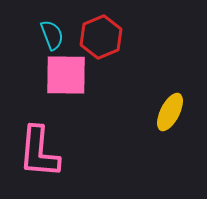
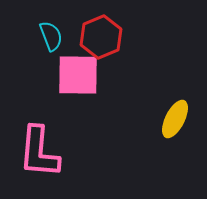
cyan semicircle: moved 1 px left, 1 px down
pink square: moved 12 px right
yellow ellipse: moved 5 px right, 7 px down
